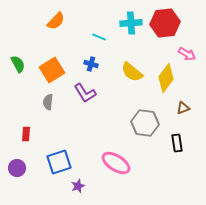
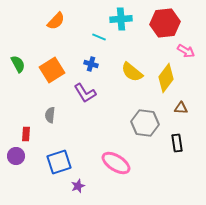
cyan cross: moved 10 px left, 4 px up
pink arrow: moved 1 px left, 3 px up
gray semicircle: moved 2 px right, 13 px down
brown triangle: moved 2 px left; rotated 24 degrees clockwise
purple circle: moved 1 px left, 12 px up
